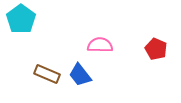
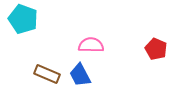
cyan pentagon: moved 2 px right; rotated 16 degrees counterclockwise
pink semicircle: moved 9 px left
blue trapezoid: rotated 10 degrees clockwise
